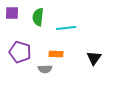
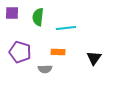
orange rectangle: moved 2 px right, 2 px up
